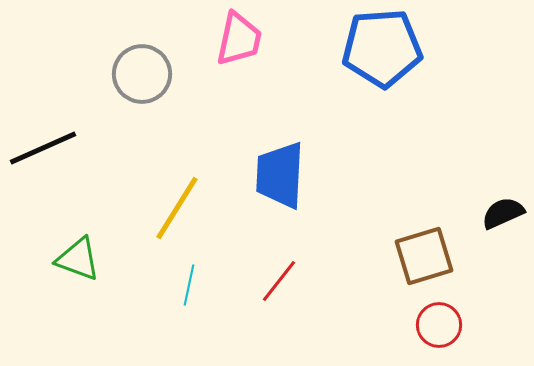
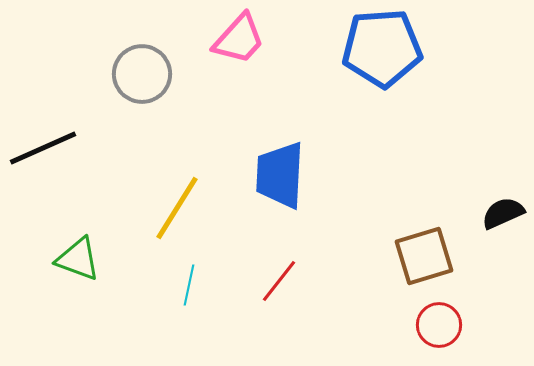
pink trapezoid: rotated 30 degrees clockwise
